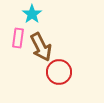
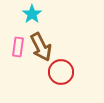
pink rectangle: moved 9 px down
red circle: moved 2 px right
